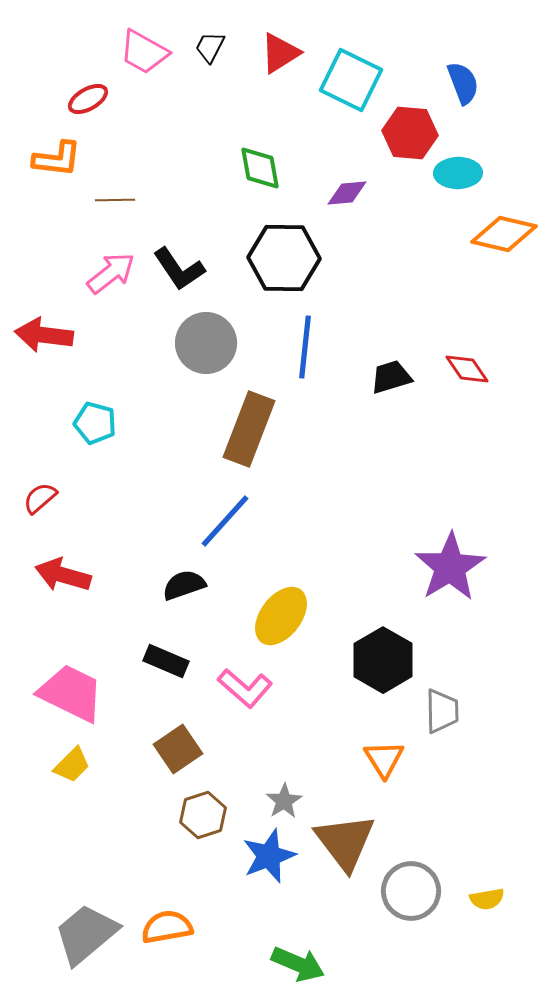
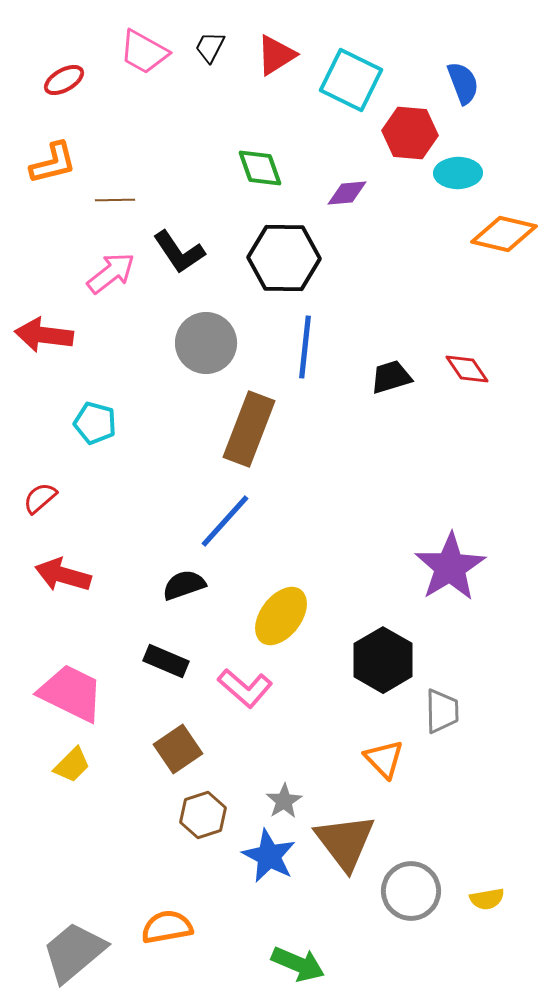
red triangle at (280, 53): moved 4 px left, 2 px down
red ellipse at (88, 99): moved 24 px left, 19 px up
orange L-shape at (57, 159): moved 4 px left, 4 px down; rotated 21 degrees counterclockwise
green diamond at (260, 168): rotated 9 degrees counterclockwise
black L-shape at (179, 269): moved 17 px up
orange triangle at (384, 759): rotated 12 degrees counterclockwise
blue star at (269, 856): rotated 24 degrees counterclockwise
gray trapezoid at (86, 934): moved 12 px left, 18 px down
